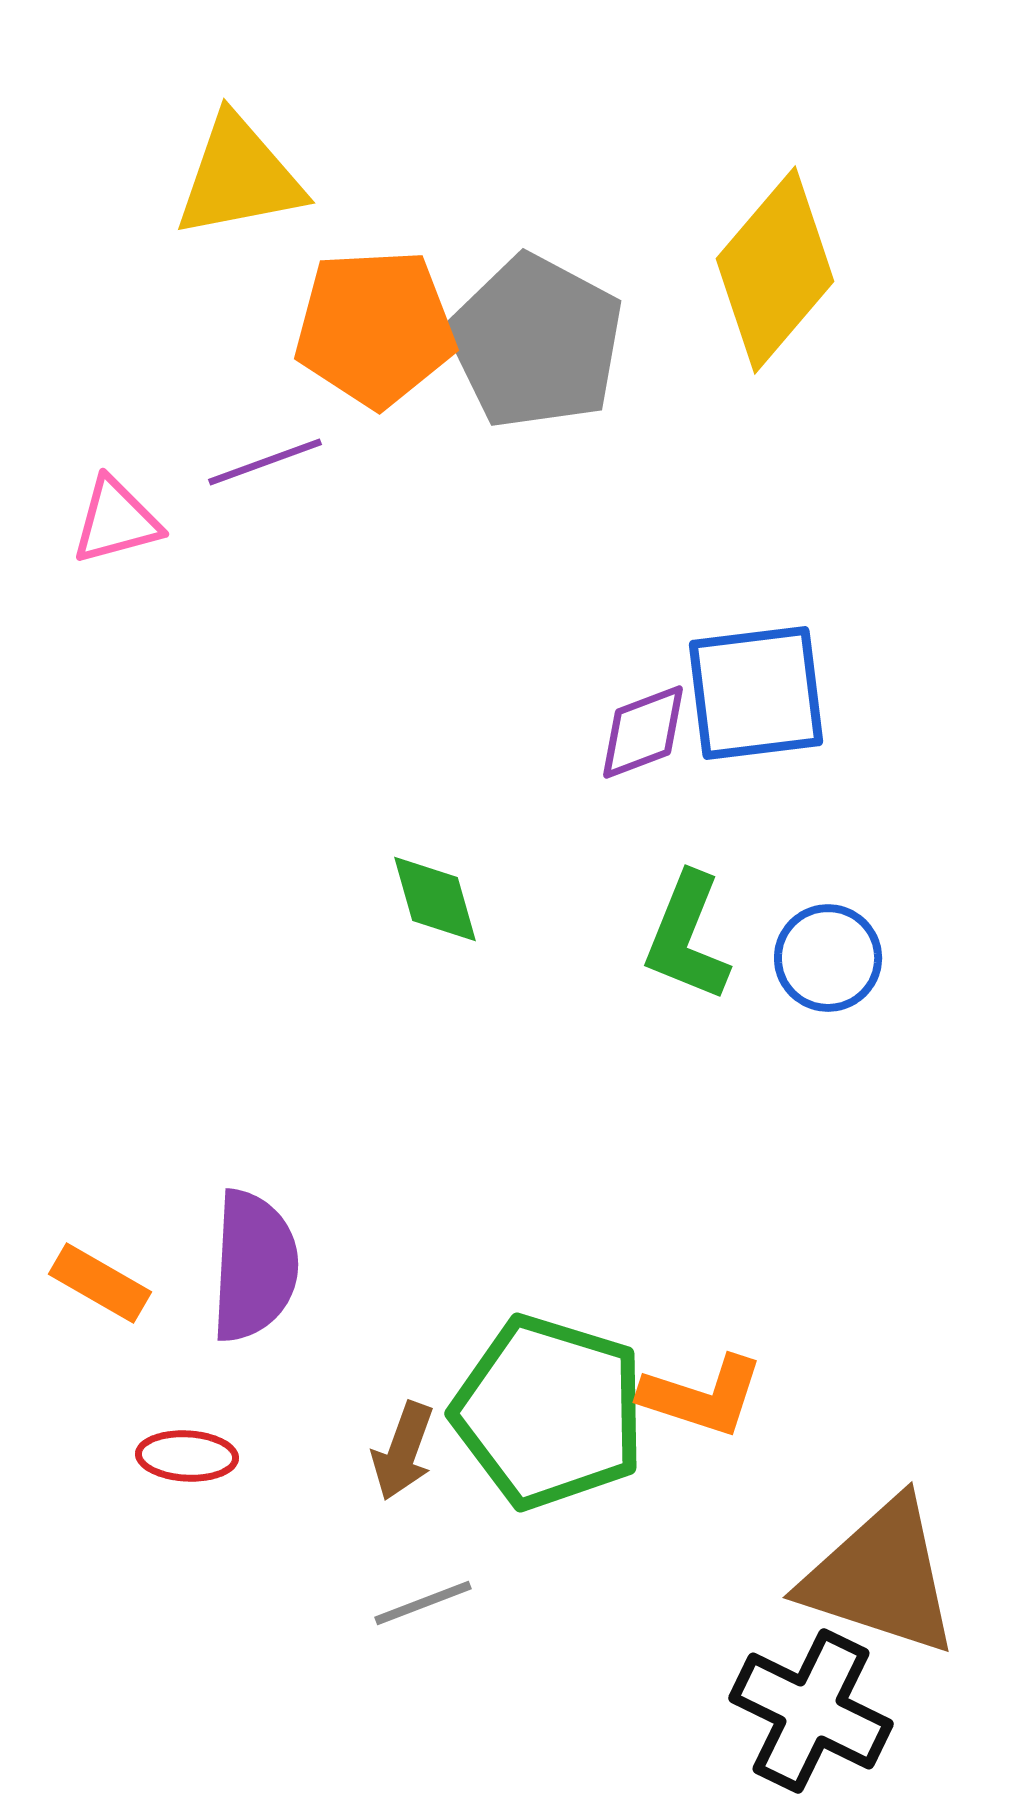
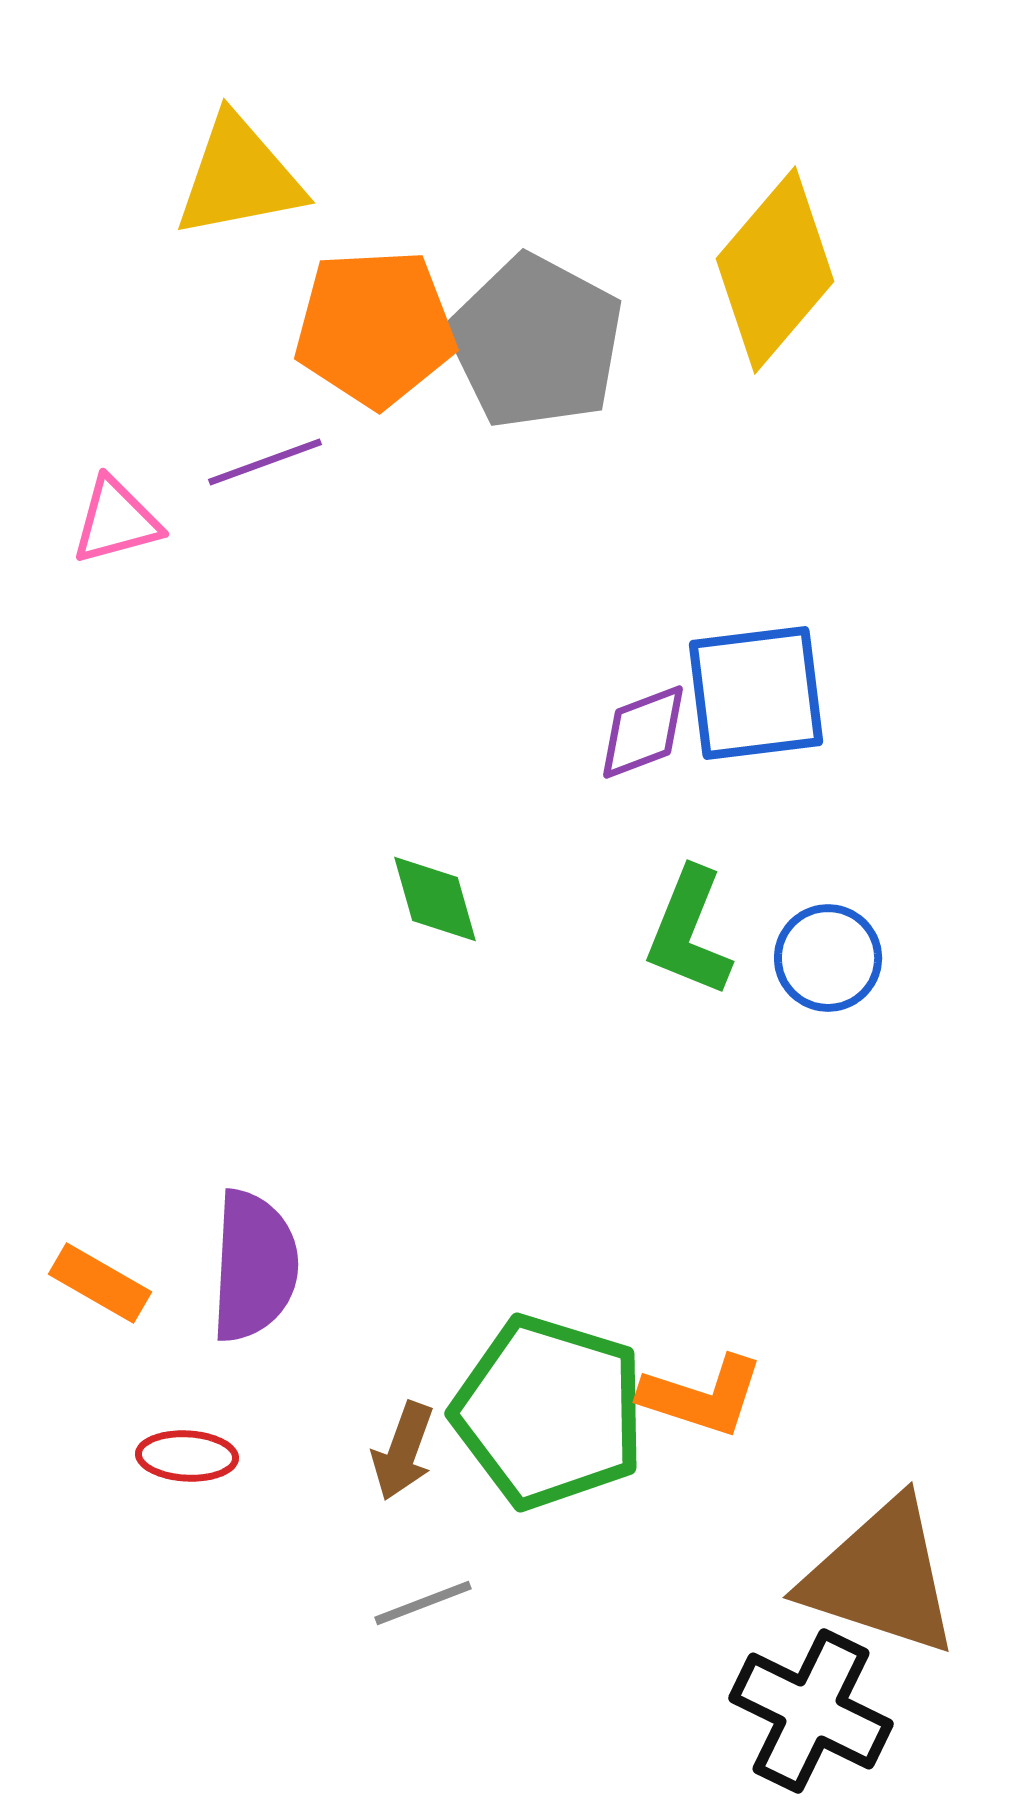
green L-shape: moved 2 px right, 5 px up
